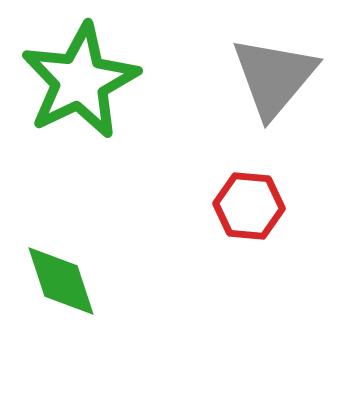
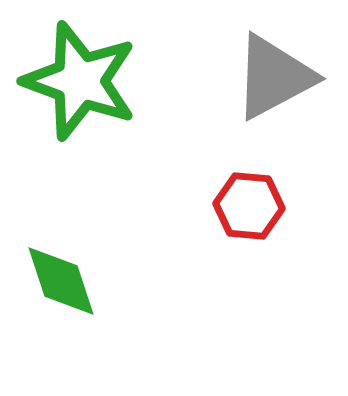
gray triangle: rotated 22 degrees clockwise
green star: rotated 26 degrees counterclockwise
